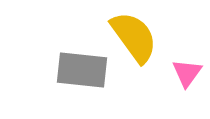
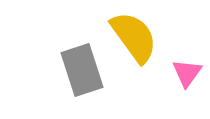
gray rectangle: rotated 66 degrees clockwise
